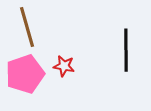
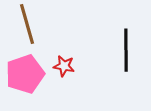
brown line: moved 3 px up
